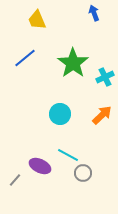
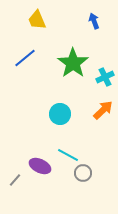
blue arrow: moved 8 px down
orange arrow: moved 1 px right, 5 px up
